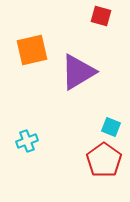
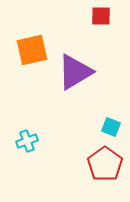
red square: rotated 15 degrees counterclockwise
purple triangle: moved 3 px left
red pentagon: moved 1 px right, 4 px down
